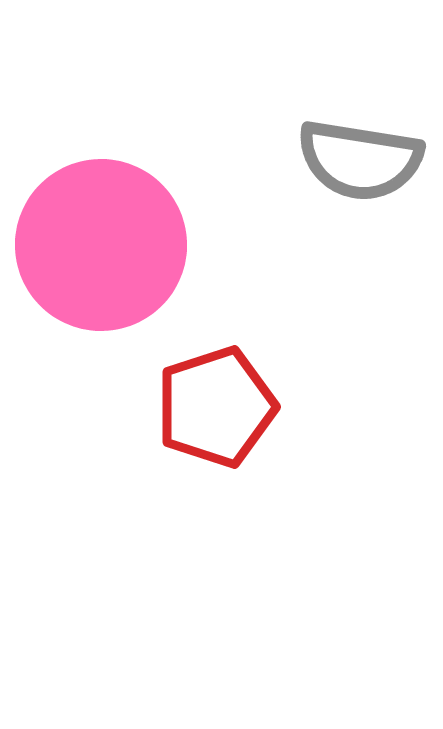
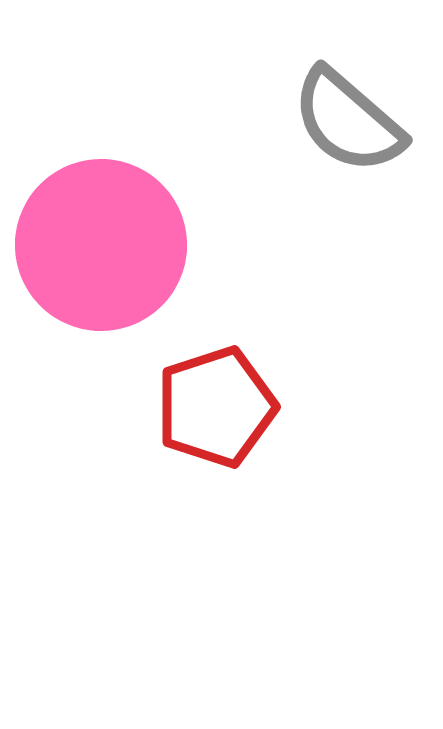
gray semicircle: moved 12 px left, 39 px up; rotated 32 degrees clockwise
